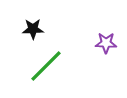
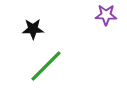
purple star: moved 28 px up
